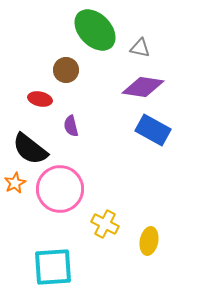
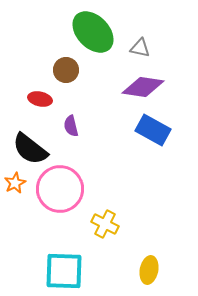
green ellipse: moved 2 px left, 2 px down
yellow ellipse: moved 29 px down
cyan square: moved 11 px right, 4 px down; rotated 6 degrees clockwise
